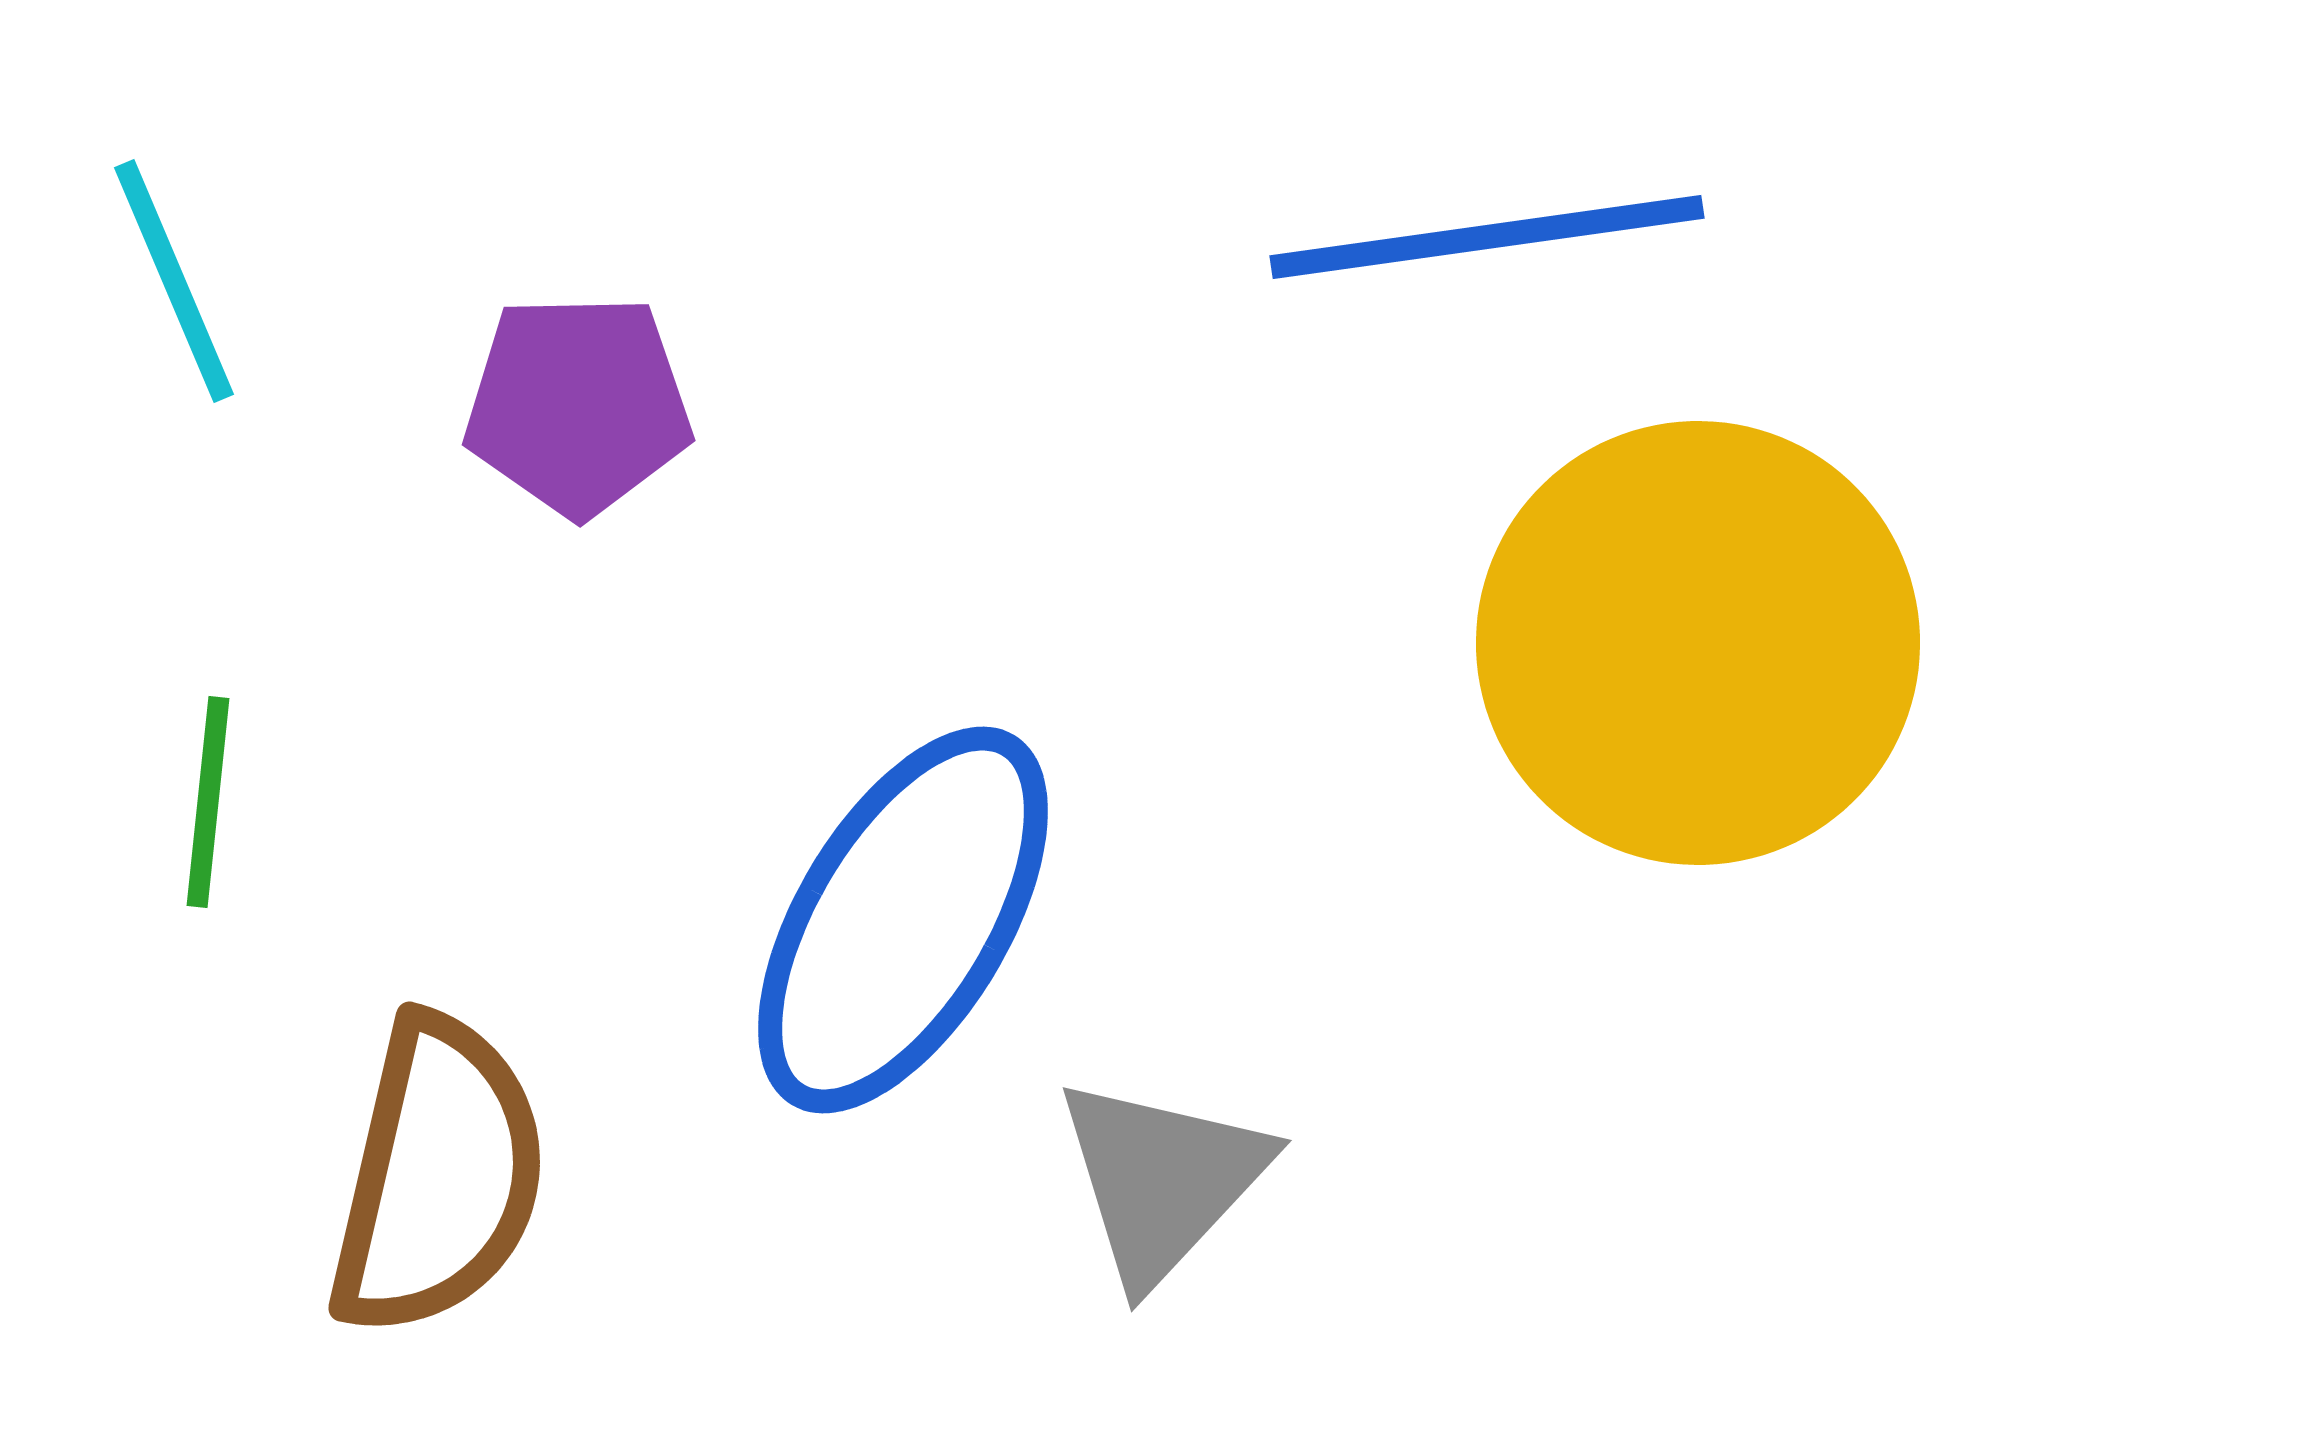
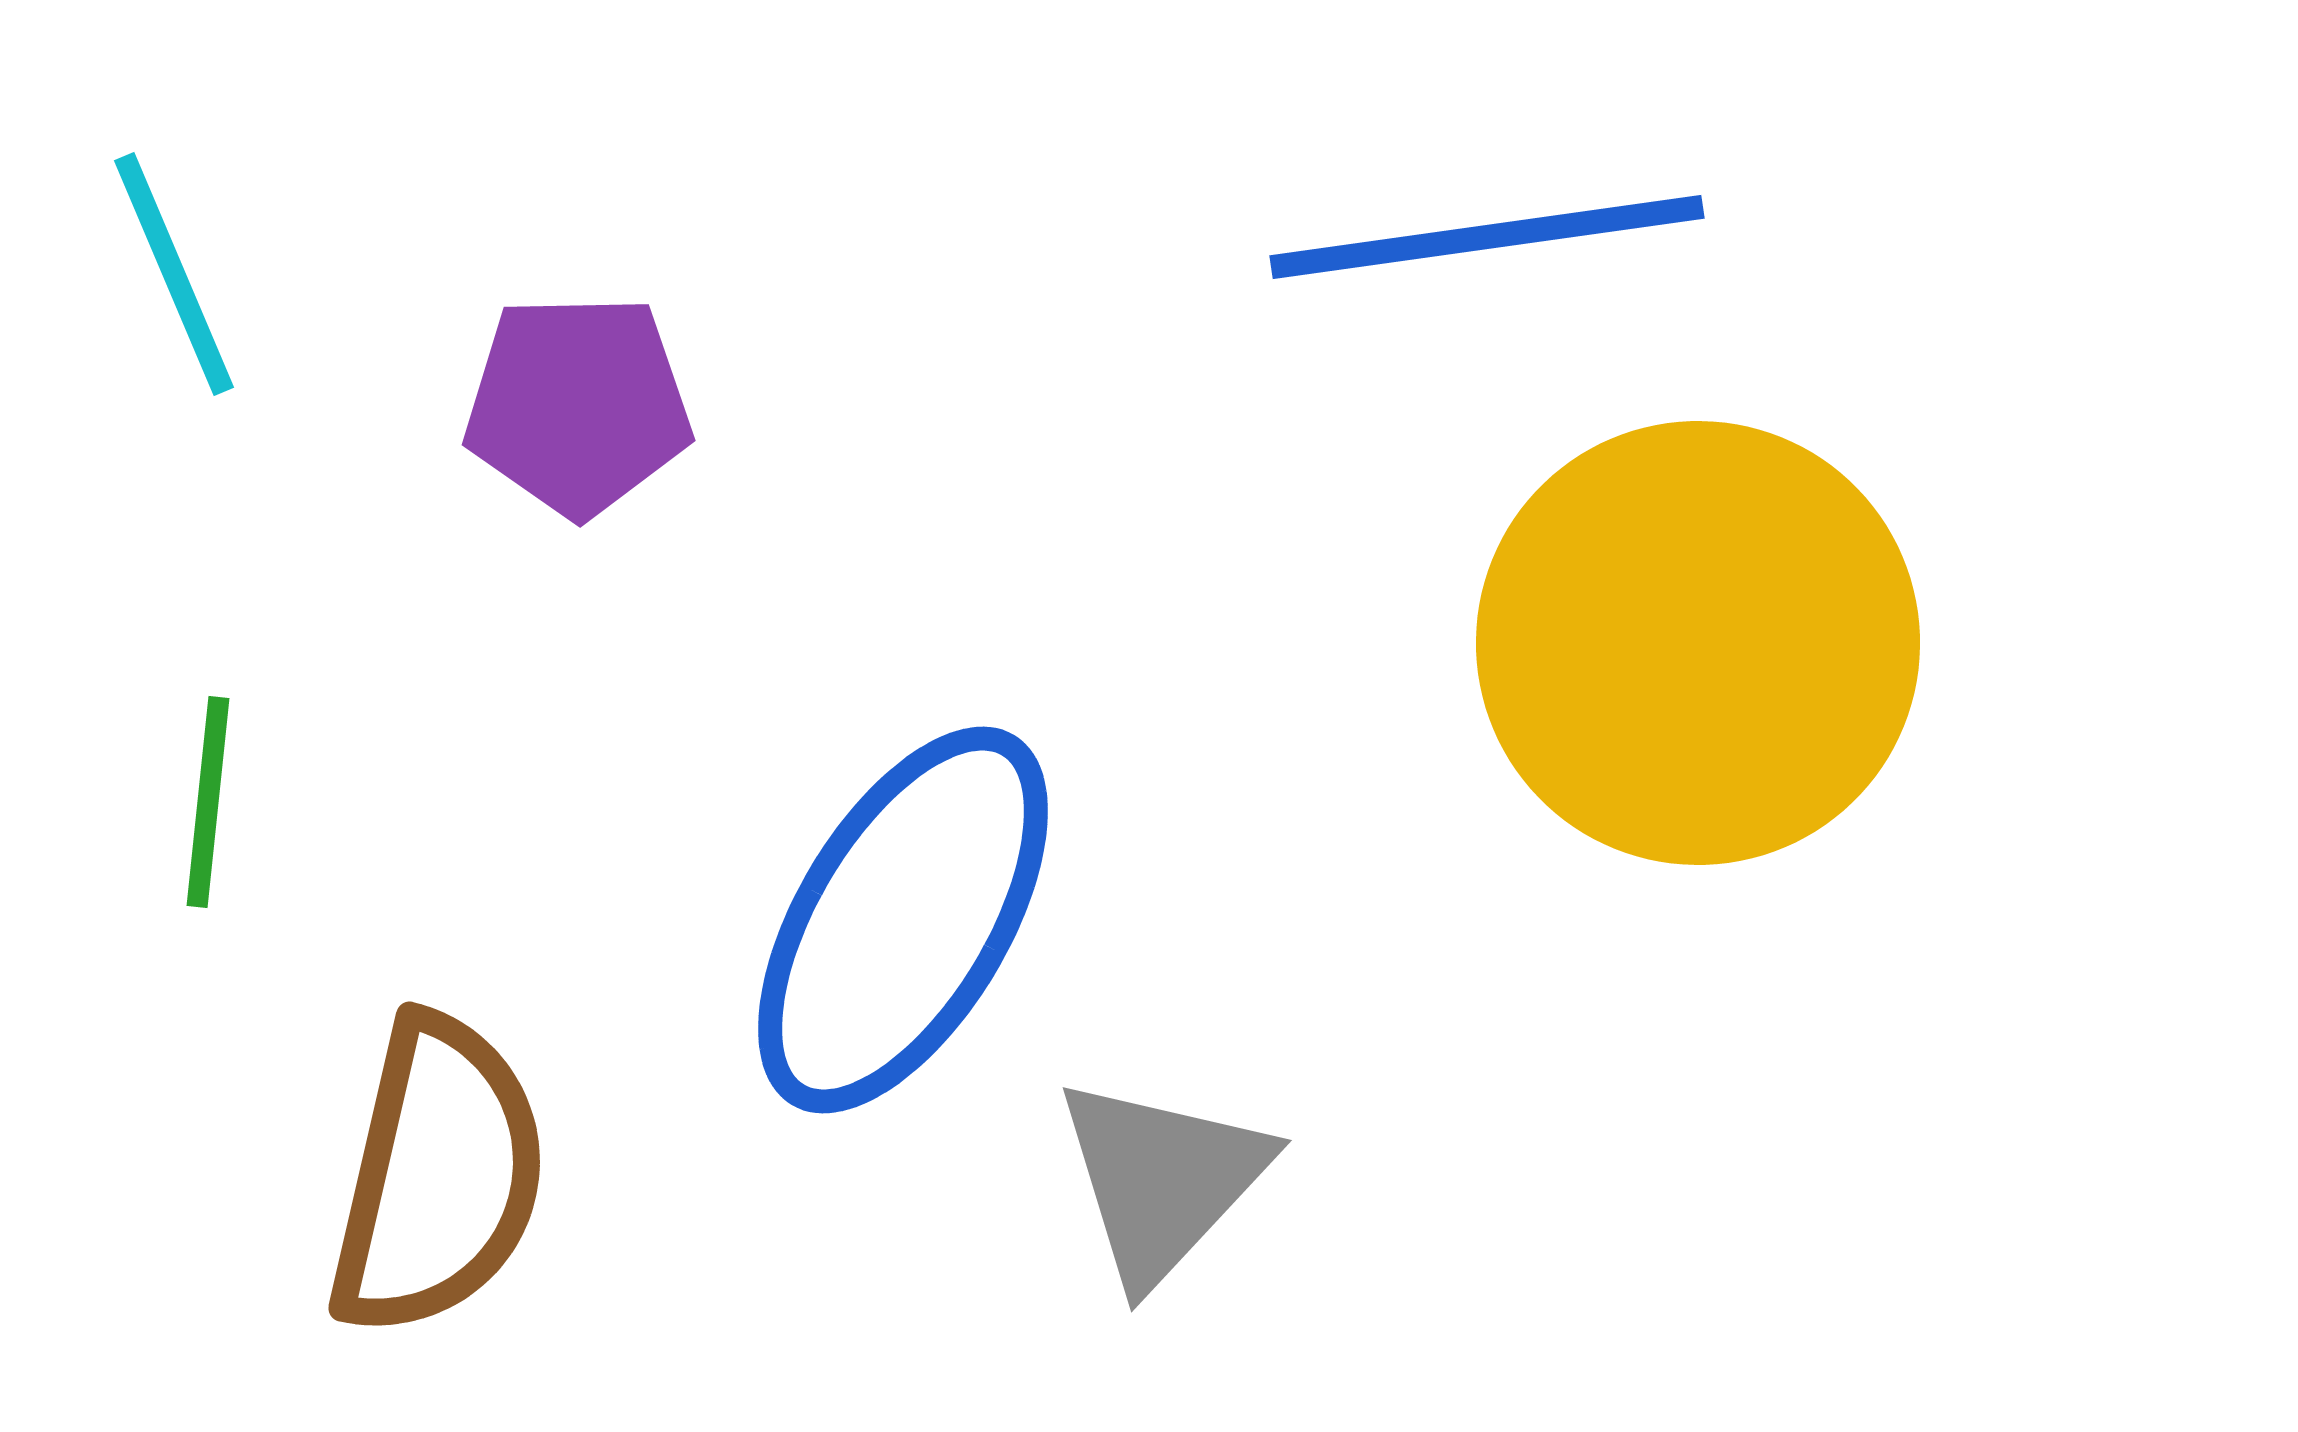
cyan line: moved 7 px up
